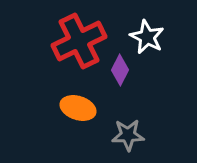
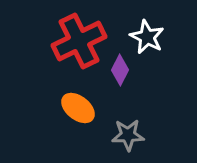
orange ellipse: rotated 20 degrees clockwise
